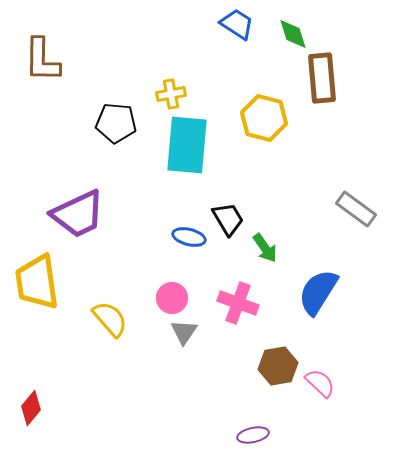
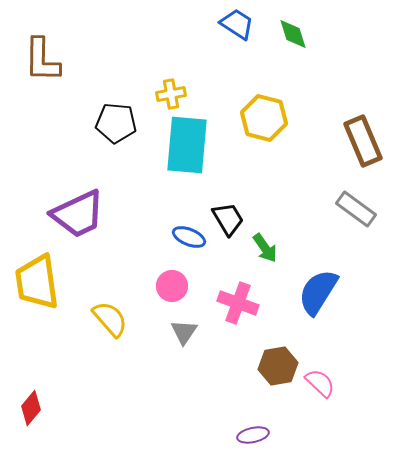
brown rectangle: moved 41 px right, 63 px down; rotated 18 degrees counterclockwise
blue ellipse: rotated 8 degrees clockwise
pink circle: moved 12 px up
